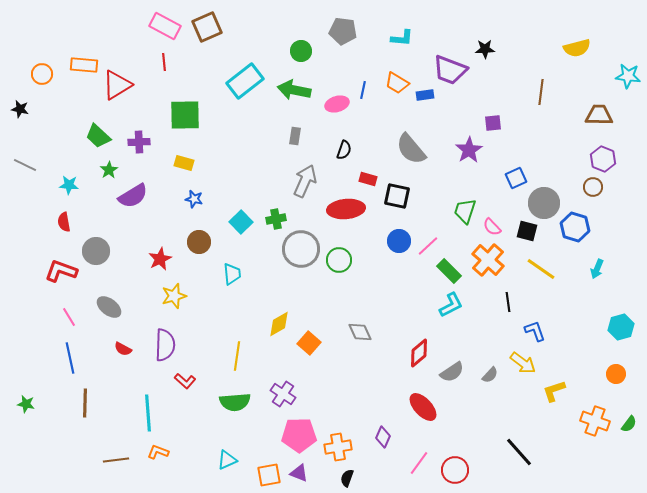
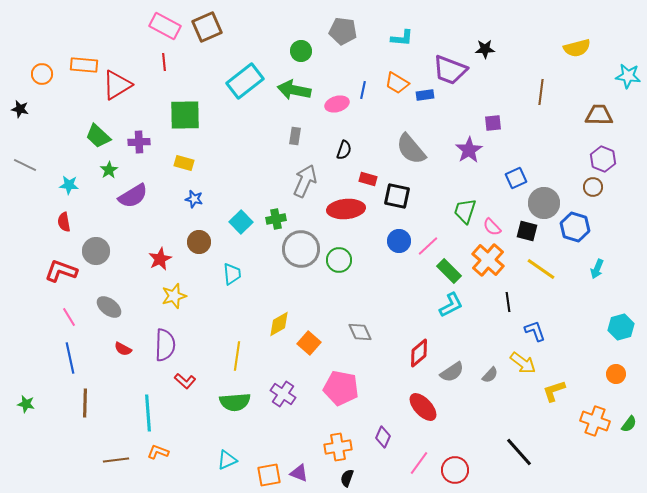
pink pentagon at (299, 435): moved 42 px right, 47 px up; rotated 12 degrees clockwise
